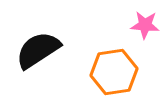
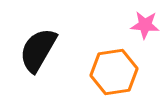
black semicircle: rotated 27 degrees counterclockwise
